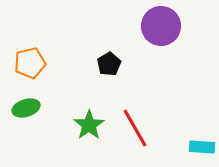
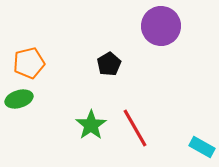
orange pentagon: moved 1 px left
green ellipse: moved 7 px left, 9 px up
green star: moved 2 px right
cyan rectangle: rotated 25 degrees clockwise
